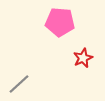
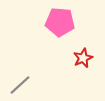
gray line: moved 1 px right, 1 px down
